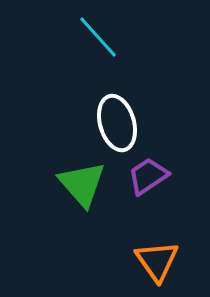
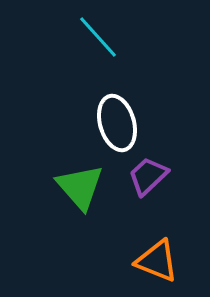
purple trapezoid: rotated 9 degrees counterclockwise
green triangle: moved 2 px left, 3 px down
orange triangle: rotated 33 degrees counterclockwise
